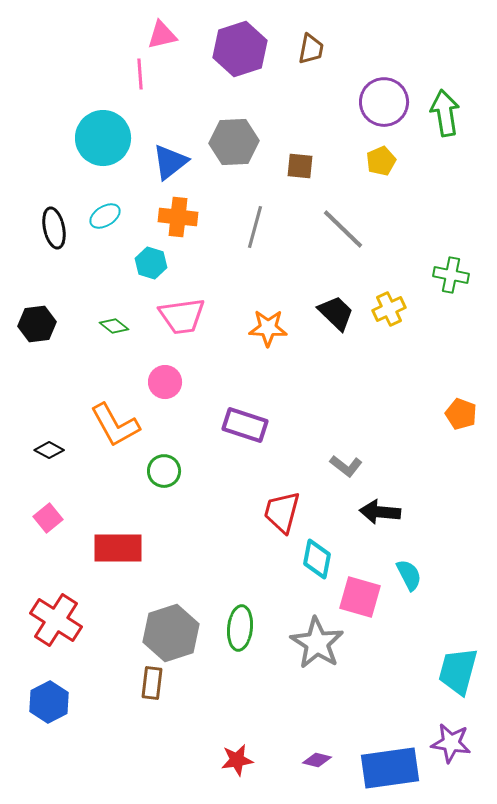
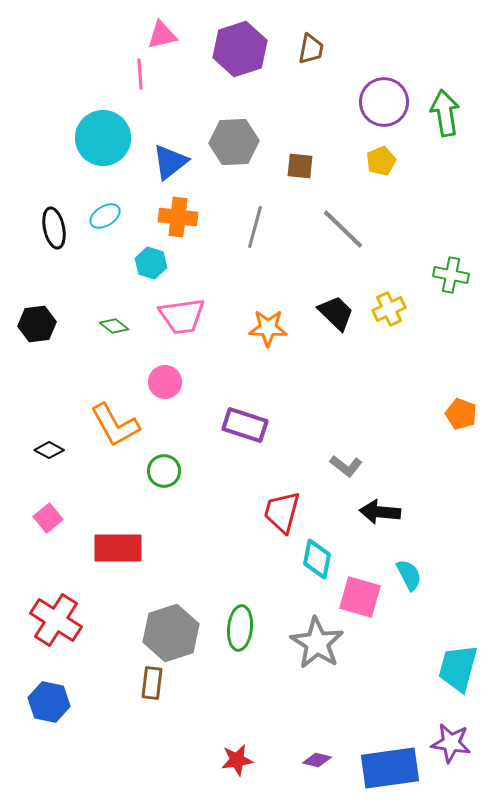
cyan trapezoid at (458, 671): moved 3 px up
blue hexagon at (49, 702): rotated 21 degrees counterclockwise
